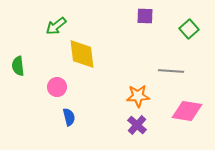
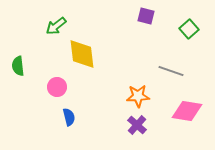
purple square: moved 1 px right; rotated 12 degrees clockwise
gray line: rotated 15 degrees clockwise
